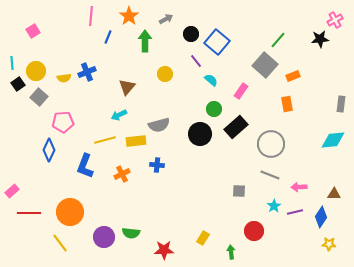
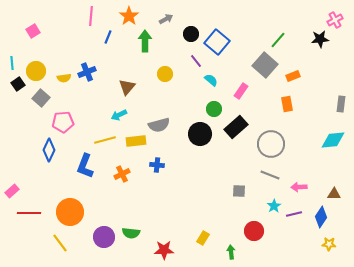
gray square at (39, 97): moved 2 px right, 1 px down
purple line at (295, 212): moved 1 px left, 2 px down
